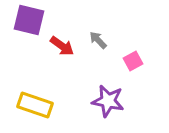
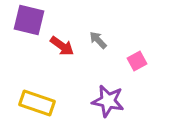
pink square: moved 4 px right
yellow rectangle: moved 2 px right, 2 px up
